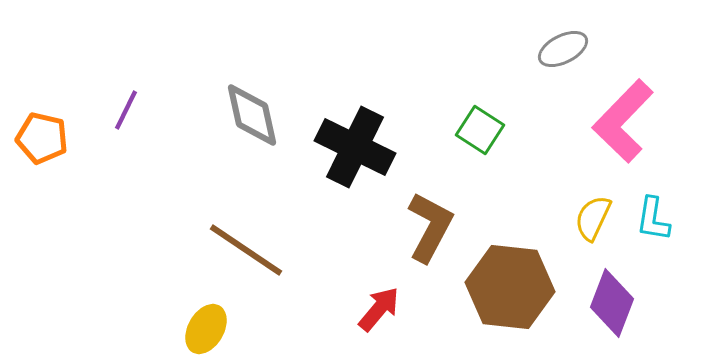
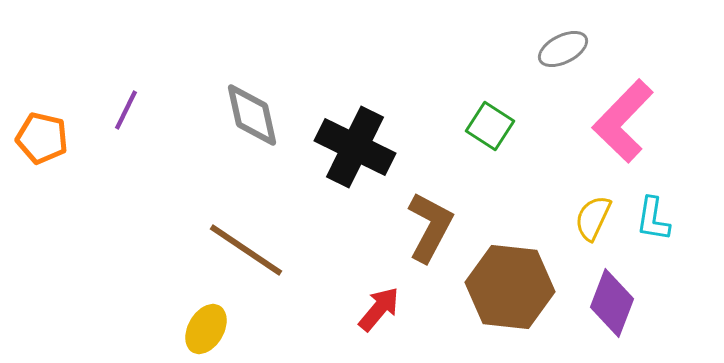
green square: moved 10 px right, 4 px up
